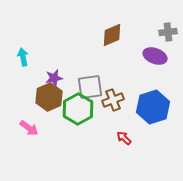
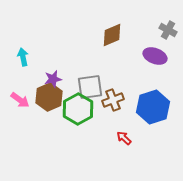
gray cross: moved 2 px up; rotated 36 degrees clockwise
purple star: moved 1 px left, 1 px down
pink arrow: moved 9 px left, 28 px up
